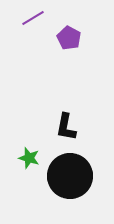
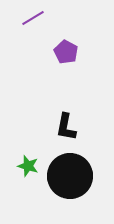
purple pentagon: moved 3 px left, 14 px down
green star: moved 1 px left, 8 px down
